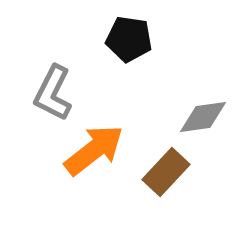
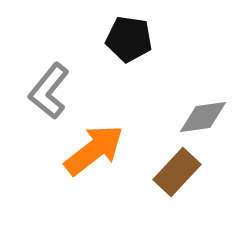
gray L-shape: moved 4 px left, 2 px up; rotated 12 degrees clockwise
brown rectangle: moved 11 px right
